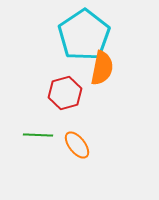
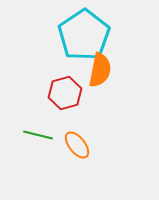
orange semicircle: moved 2 px left, 2 px down
green line: rotated 12 degrees clockwise
